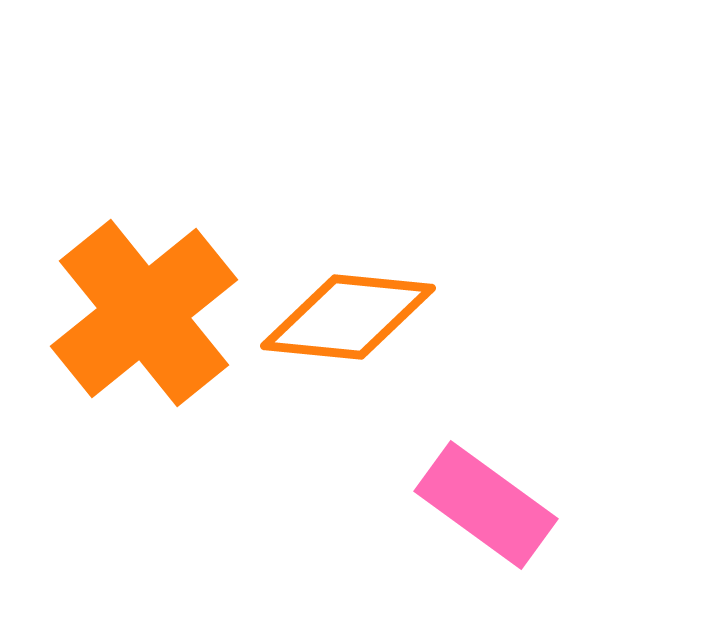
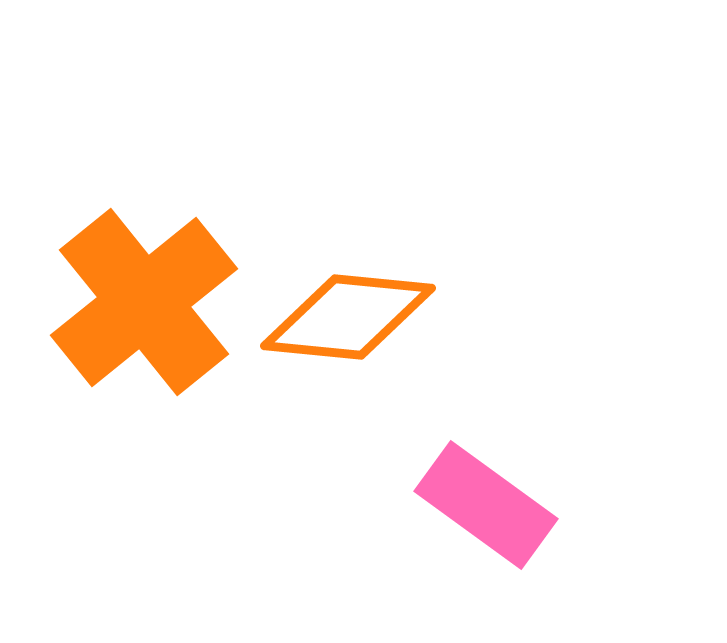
orange cross: moved 11 px up
